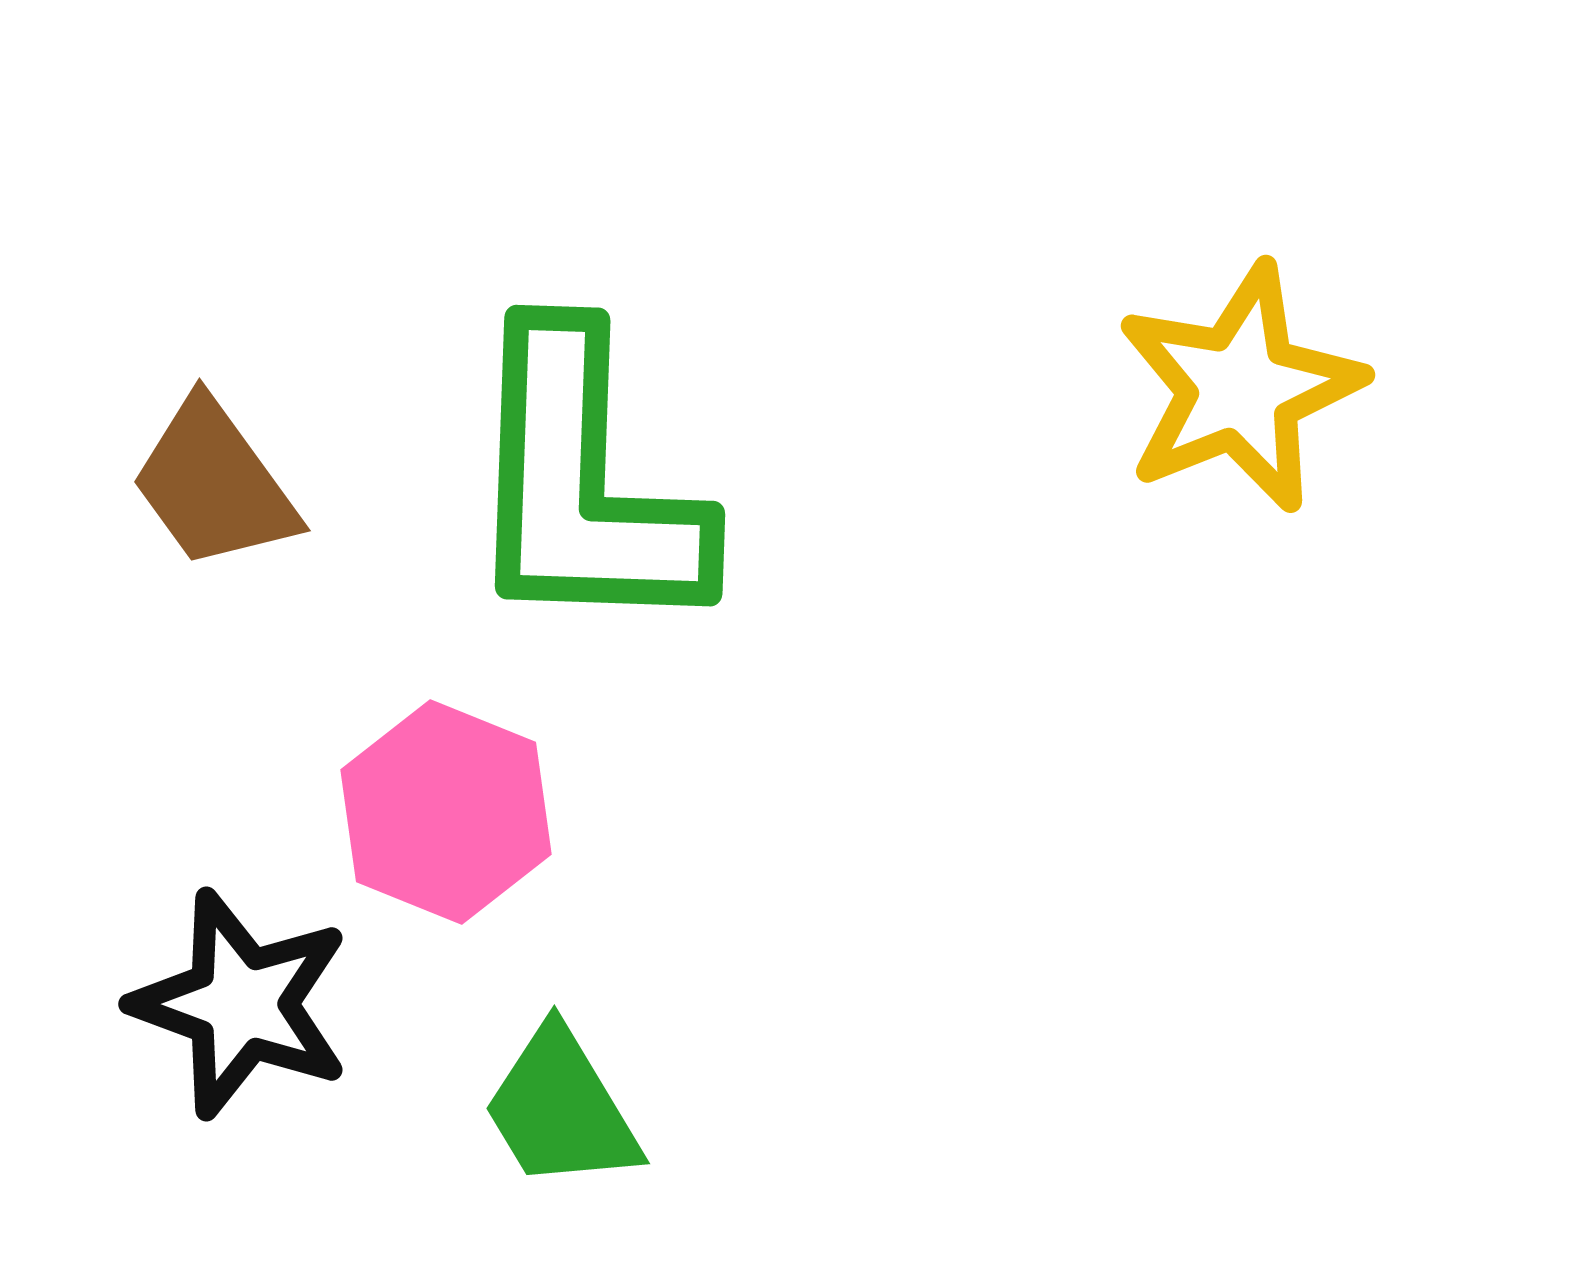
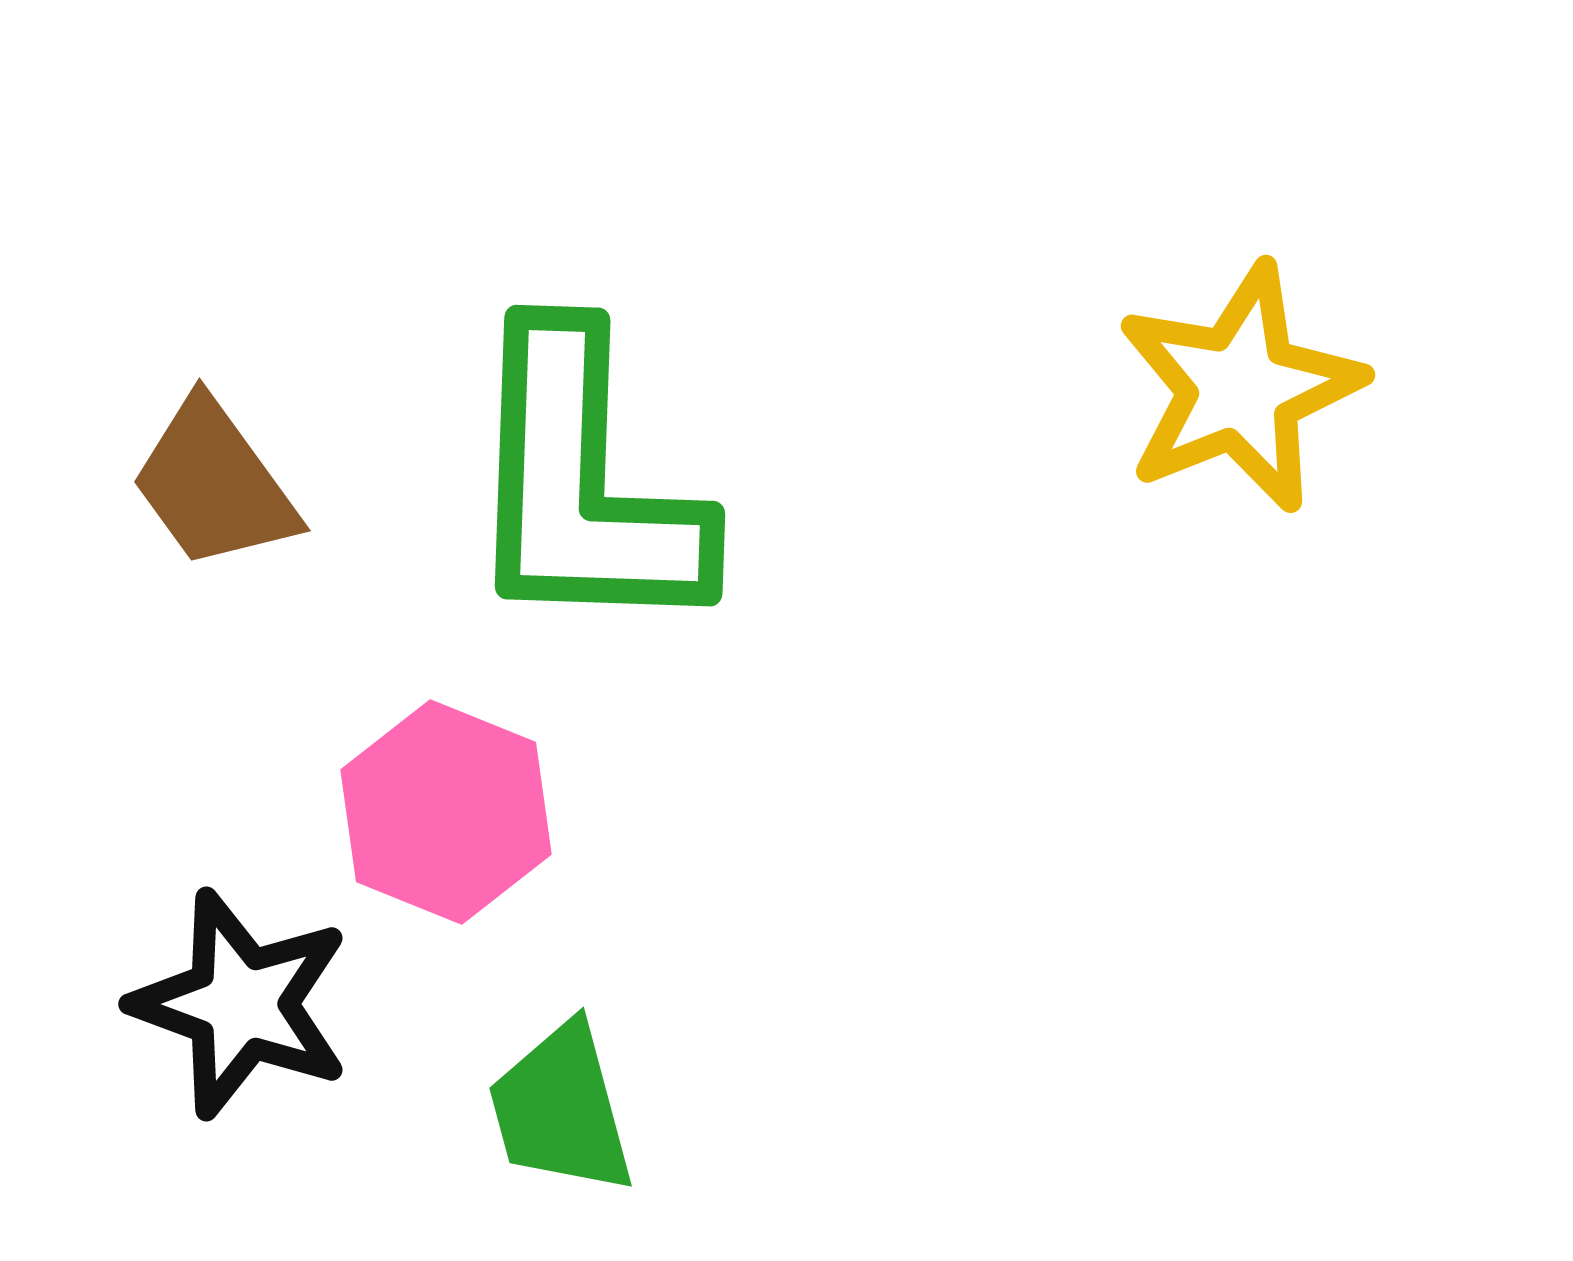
green trapezoid: rotated 16 degrees clockwise
